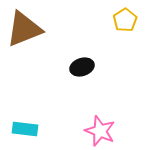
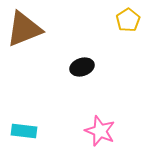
yellow pentagon: moved 3 px right
cyan rectangle: moved 1 px left, 2 px down
